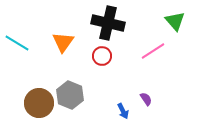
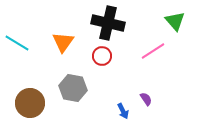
gray hexagon: moved 3 px right, 7 px up; rotated 12 degrees counterclockwise
brown circle: moved 9 px left
